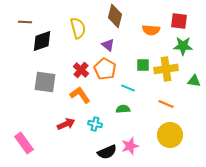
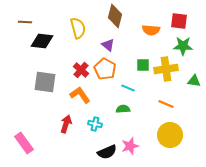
black diamond: rotated 25 degrees clockwise
red arrow: rotated 48 degrees counterclockwise
